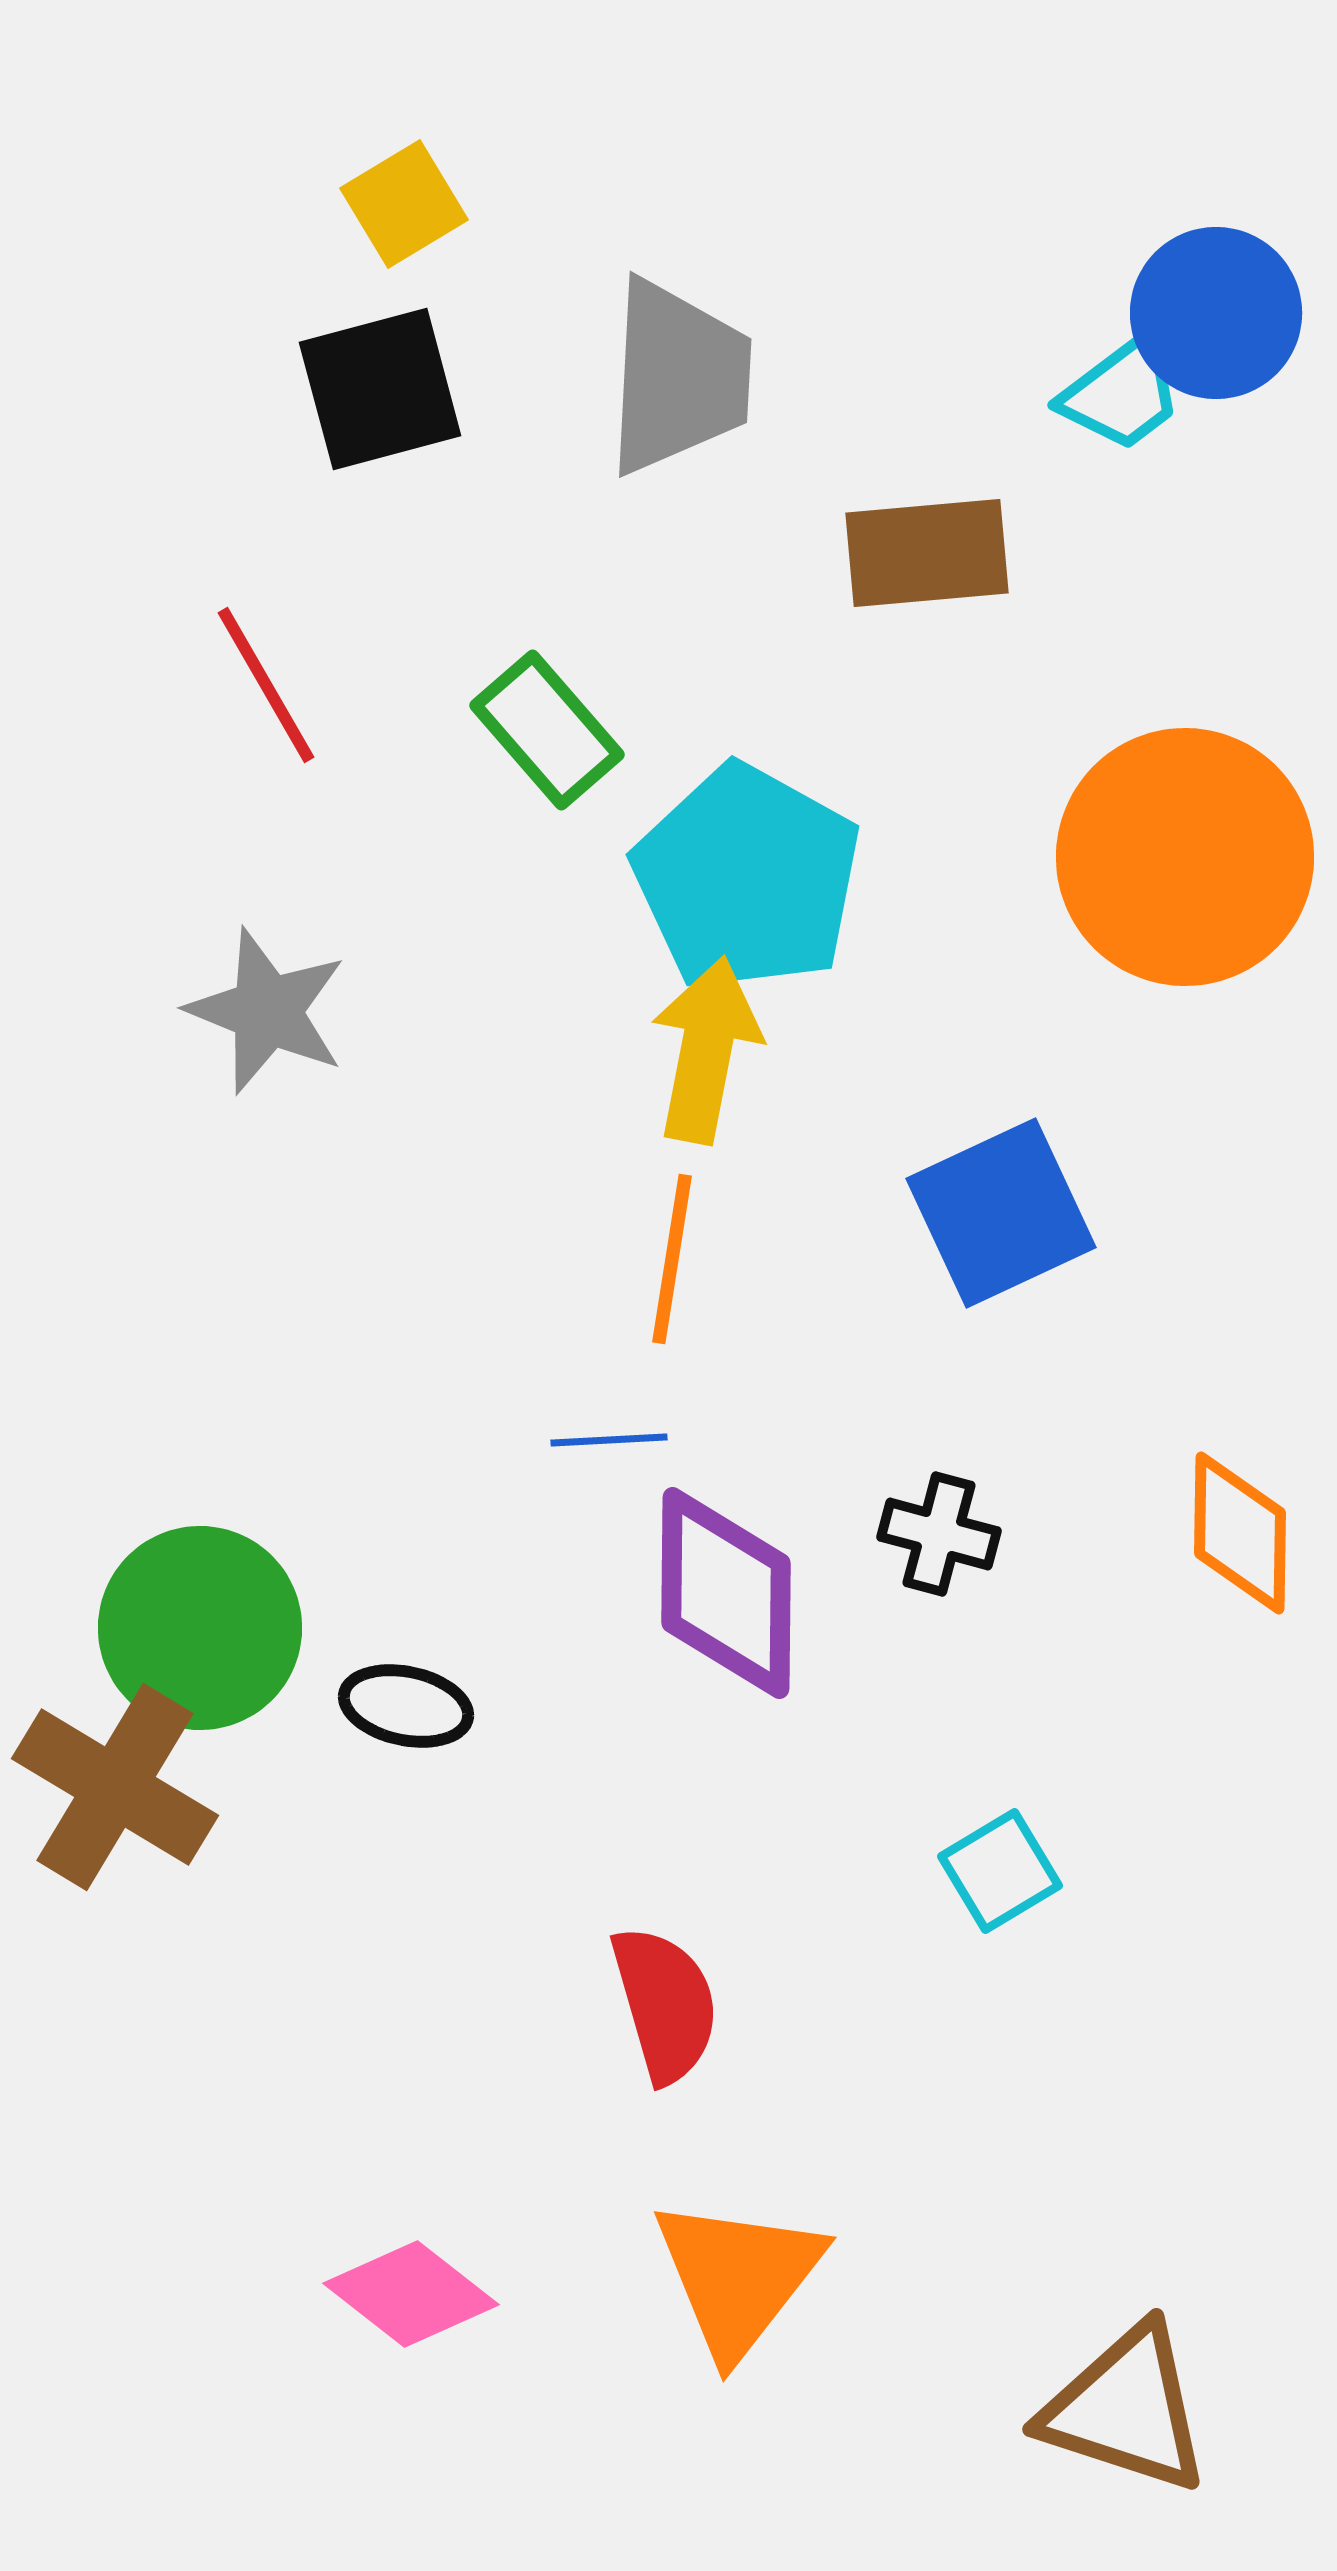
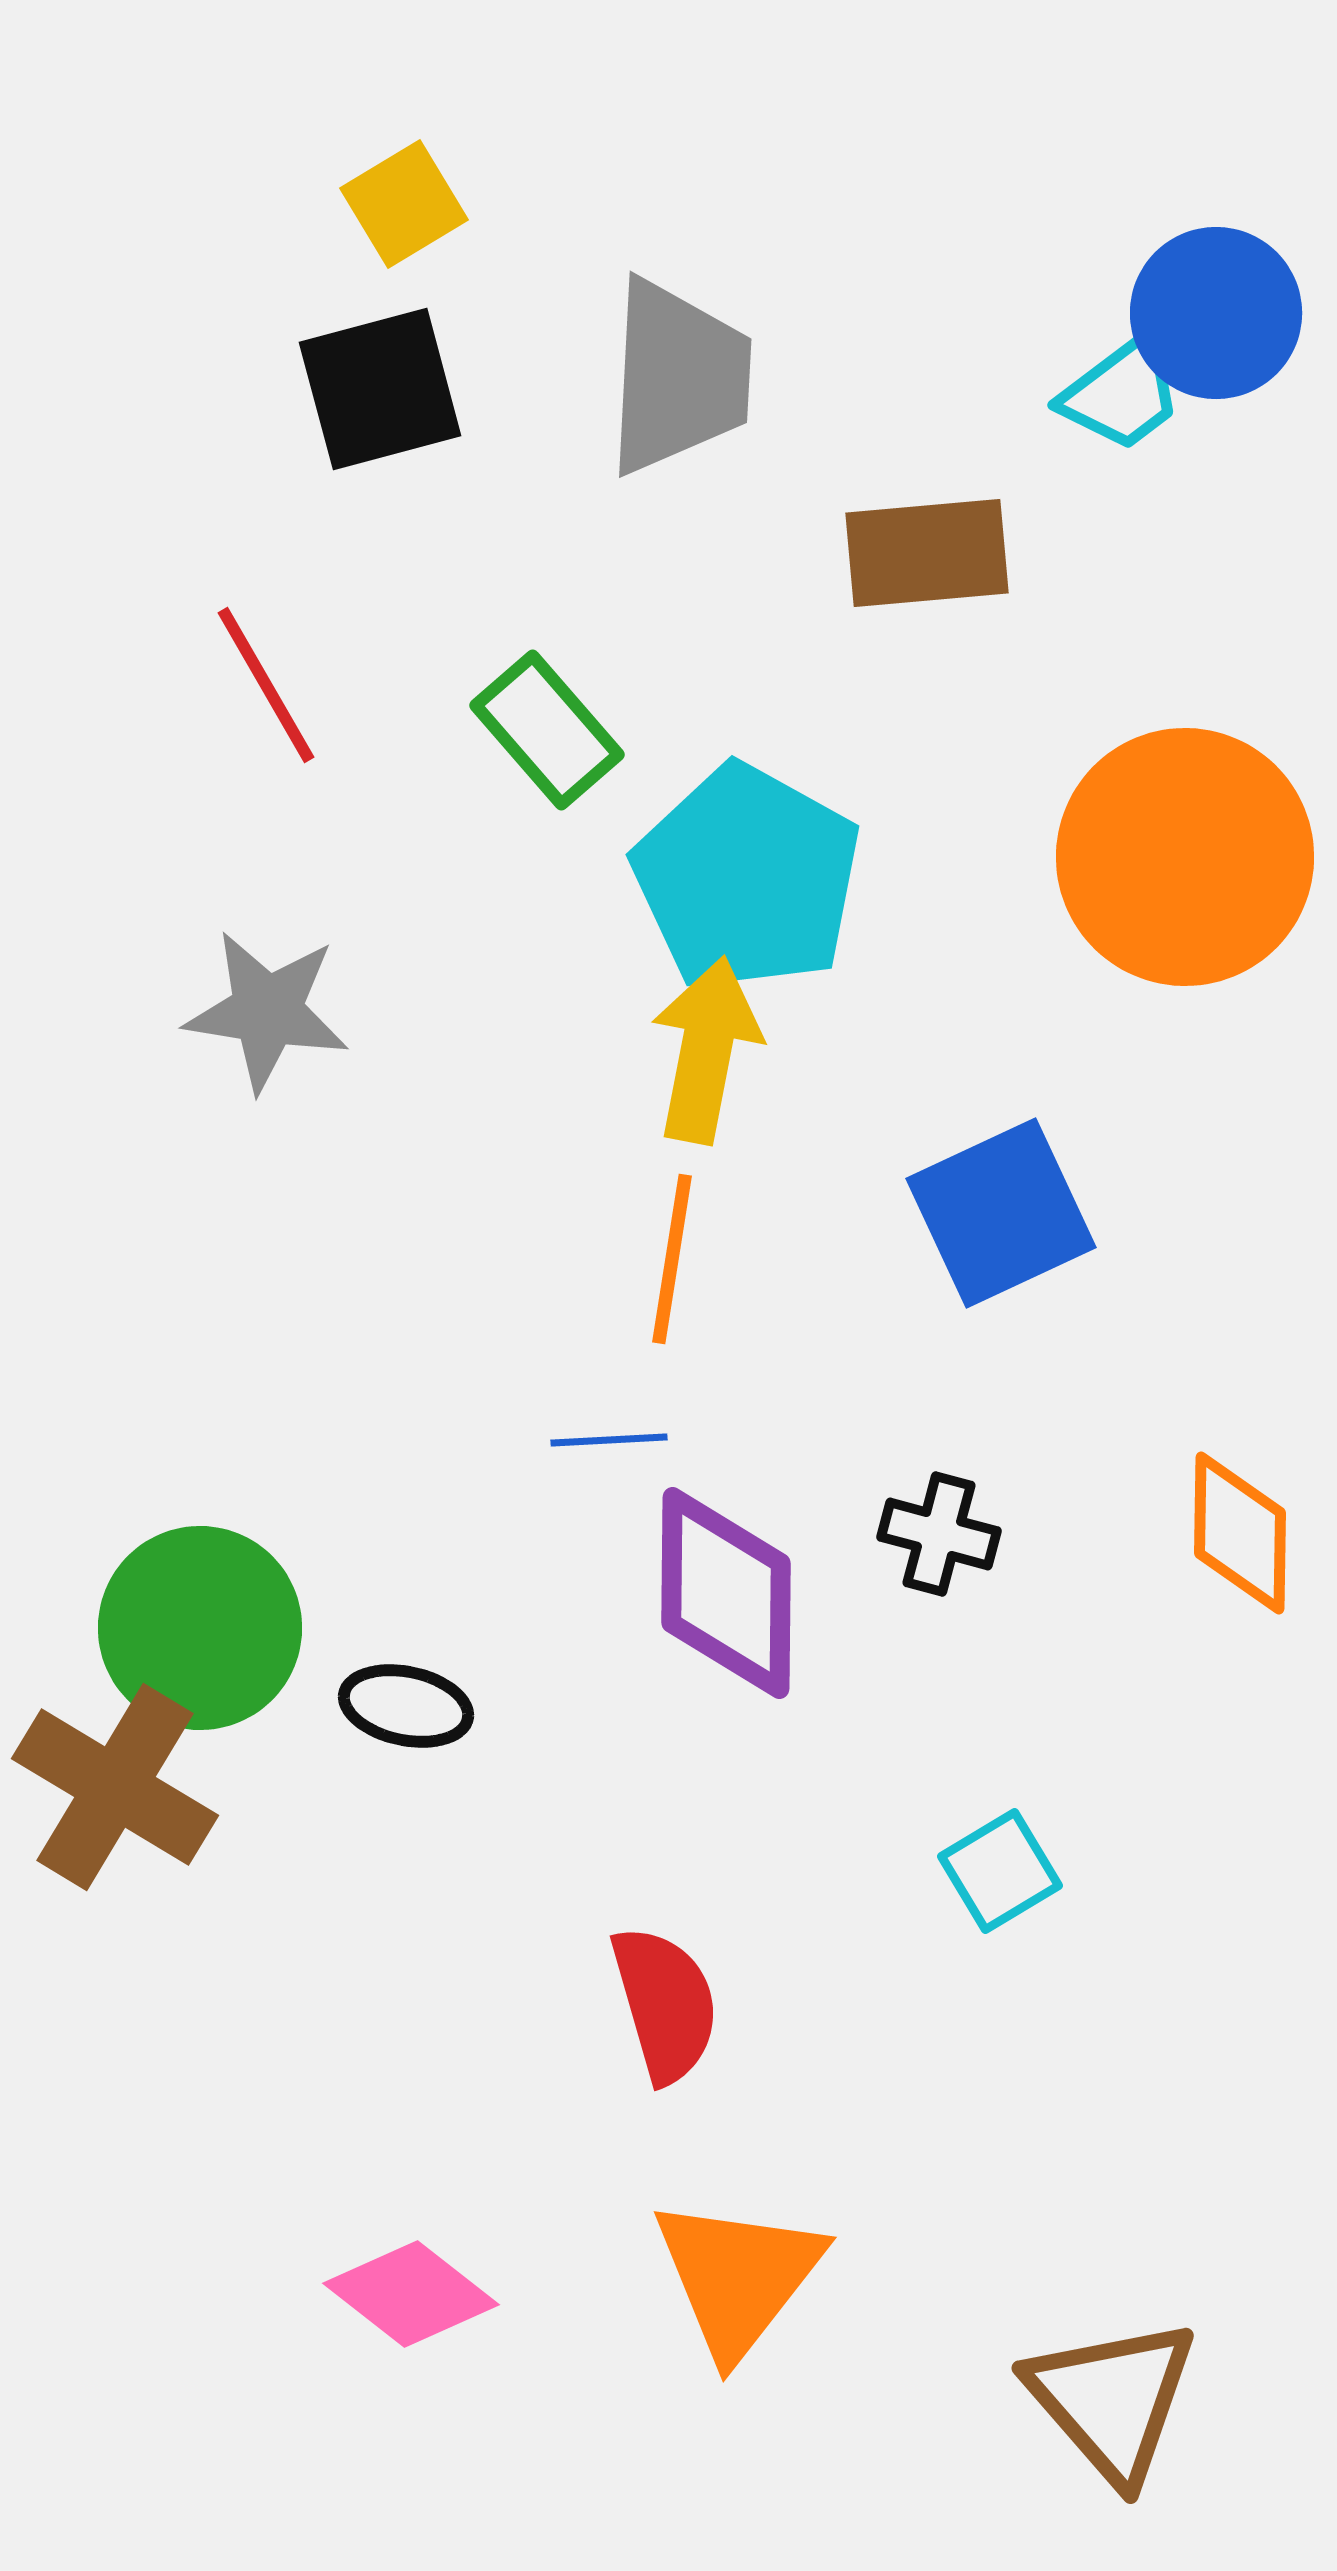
gray star: rotated 13 degrees counterclockwise
brown triangle: moved 14 px left, 9 px up; rotated 31 degrees clockwise
